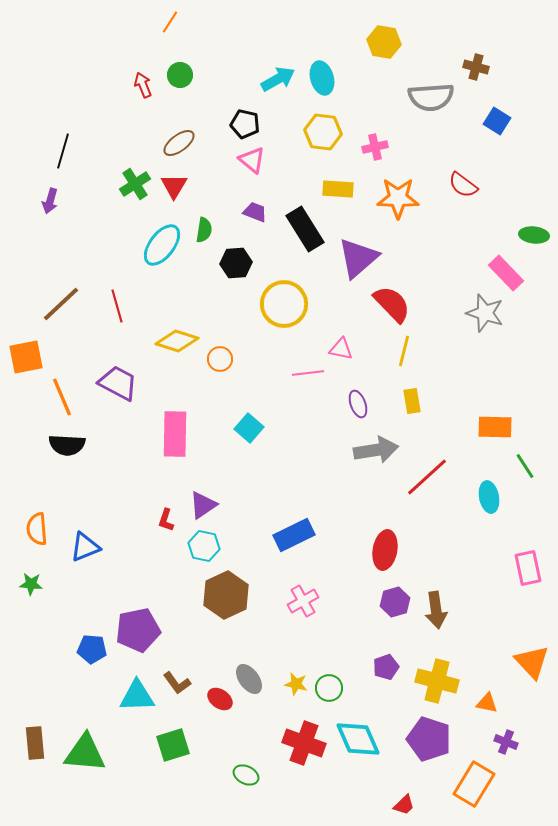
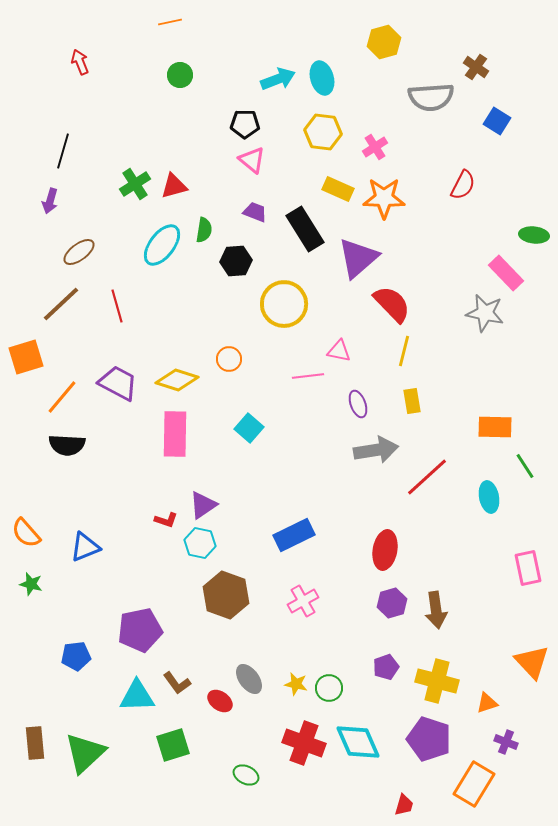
orange line at (170, 22): rotated 45 degrees clockwise
yellow hexagon at (384, 42): rotated 24 degrees counterclockwise
brown cross at (476, 67): rotated 20 degrees clockwise
cyan arrow at (278, 79): rotated 8 degrees clockwise
red arrow at (143, 85): moved 63 px left, 23 px up
black pentagon at (245, 124): rotated 12 degrees counterclockwise
brown ellipse at (179, 143): moved 100 px left, 109 px down
pink cross at (375, 147): rotated 20 degrees counterclockwise
red semicircle at (463, 185): rotated 100 degrees counterclockwise
red triangle at (174, 186): rotated 44 degrees clockwise
yellow rectangle at (338, 189): rotated 20 degrees clockwise
orange star at (398, 198): moved 14 px left
black hexagon at (236, 263): moved 2 px up
gray star at (485, 313): rotated 6 degrees counterclockwise
yellow diamond at (177, 341): moved 39 px down
pink triangle at (341, 349): moved 2 px left, 2 px down
orange square at (26, 357): rotated 6 degrees counterclockwise
orange circle at (220, 359): moved 9 px right
pink line at (308, 373): moved 3 px down
orange line at (62, 397): rotated 63 degrees clockwise
red L-shape at (166, 520): rotated 90 degrees counterclockwise
orange semicircle at (37, 529): moved 11 px left, 4 px down; rotated 36 degrees counterclockwise
cyan hexagon at (204, 546): moved 4 px left, 3 px up
green star at (31, 584): rotated 10 degrees clockwise
brown hexagon at (226, 595): rotated 15 degrees counterclockwise
purple hexagon at (395, 602): moved 3 px left, 1 px down
purple pentagon at (138, 630): moved 2 px right
blue pentagon at (92, 649): moved 16 px left, 7 px down; rotated 12 degrees counterclockwise
red ellipse at (220, 699): moved 2 px down
orange triangle at (487, 703): rotated 30 degrees counterclockwise
cyan diamond at (358, 739): moved 3 px down
green triangle at (85, 753): rotated 48 degrees counterclockwise
red trapezoid at (404, 805): rotated 30 degrees counterclockwise
